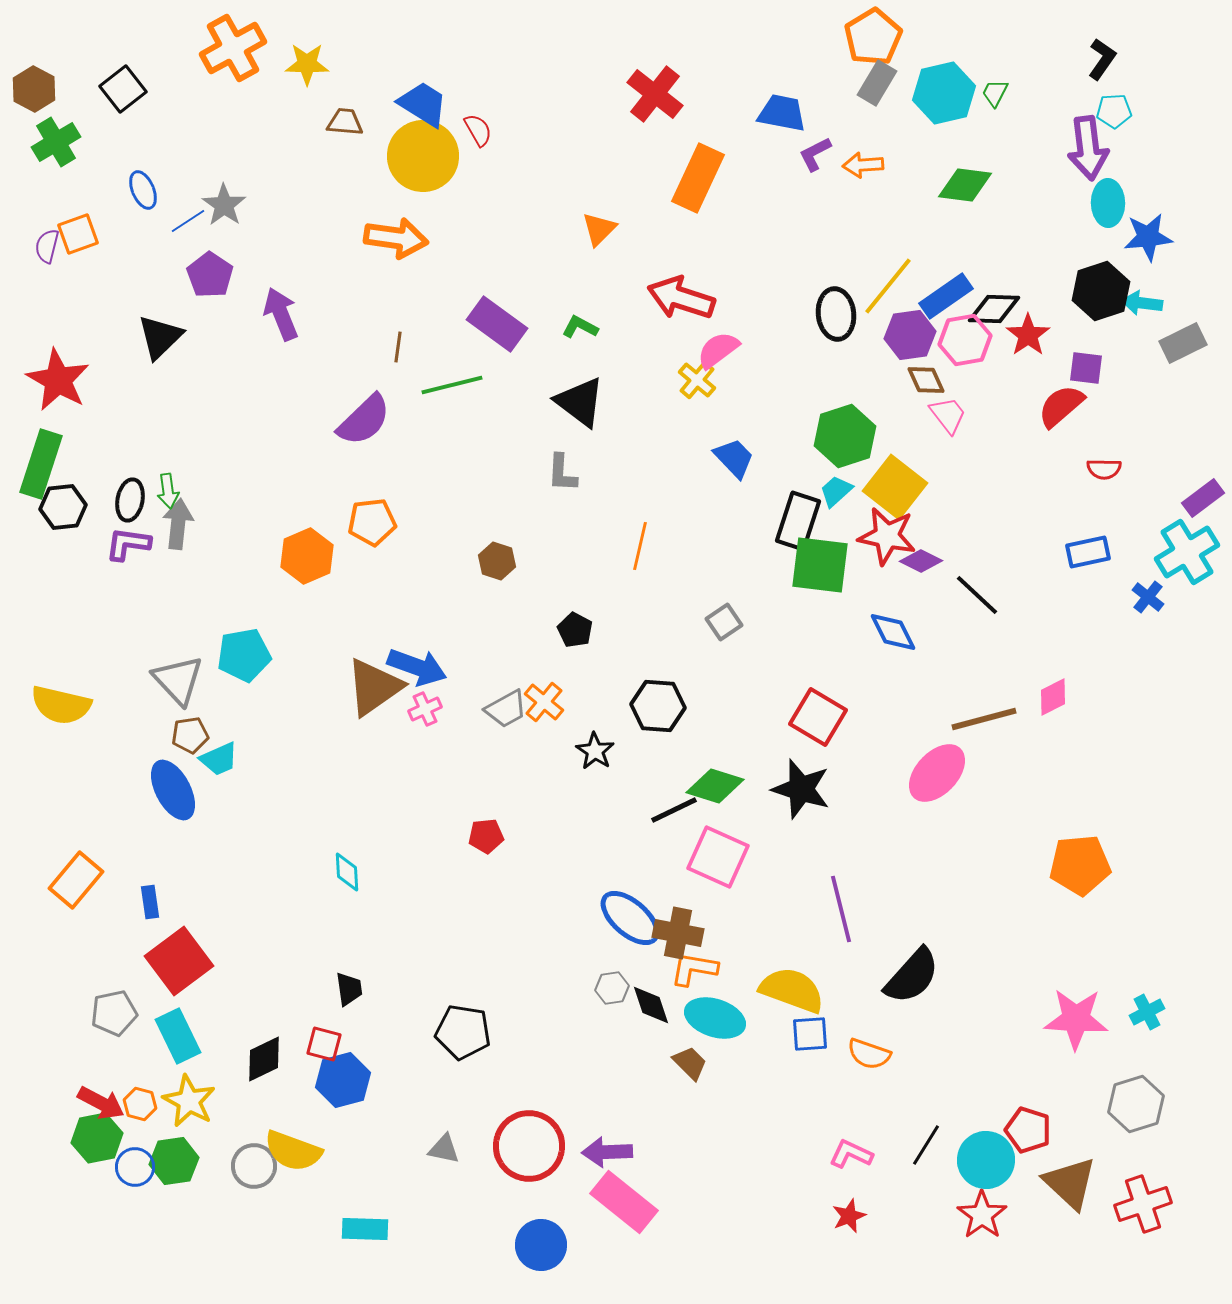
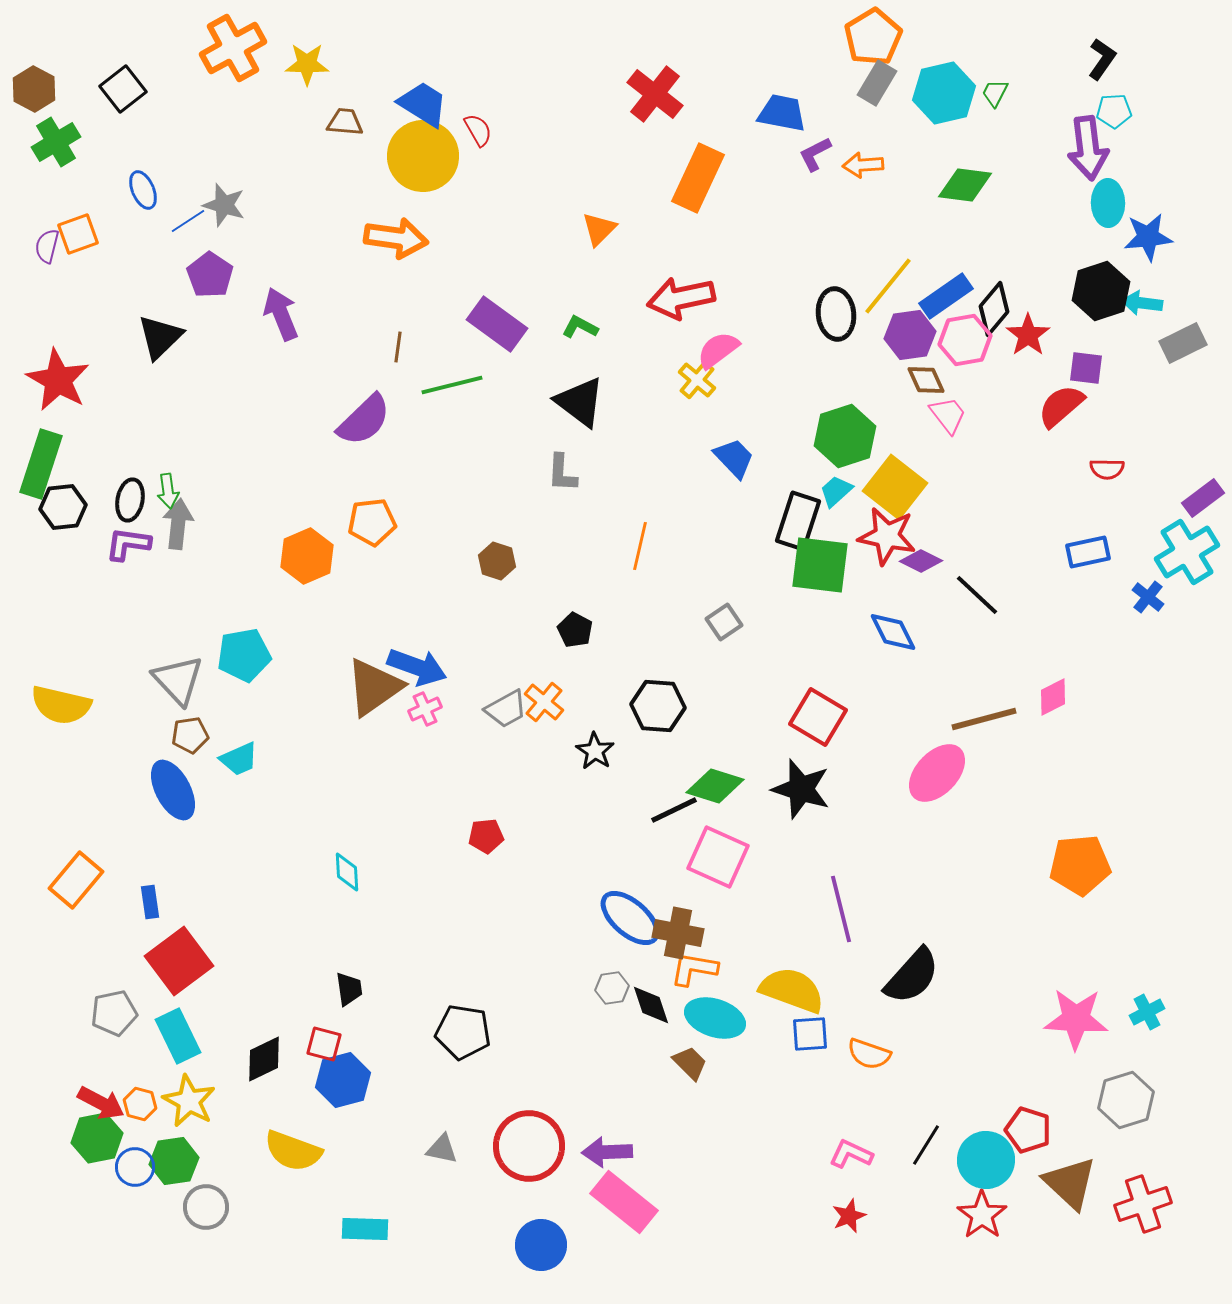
gray star at (224, 205): rotated 18 degrees counterclockwise
red arrow at (681, 298): rotated 30 degrees counterclockwise
black diamond at (994, 309): rotated 52 degrees counterclockwise
red semicircle at (1104, 469): moved 3 px right
cyan trapezoid at (219, 759): moved 20 px right
gray hexagon at (1136, 1104): moved 10 px left, 4 px up
gray triangle at (444, 1149): moved 2 px left
gray circle at (254, 1166): moved 48 px left, 41 px down
